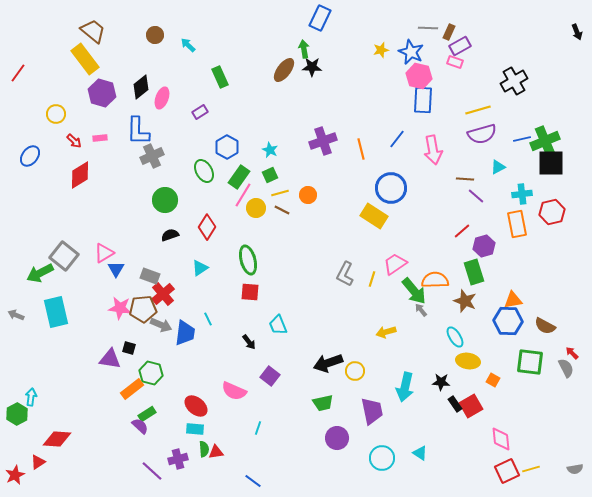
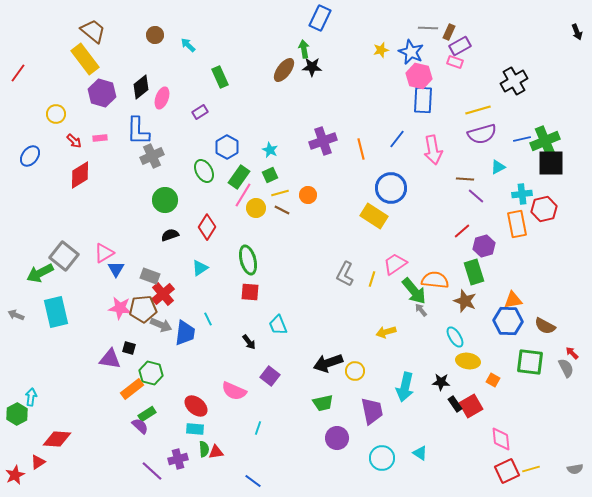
red hexagon at (552, 212): moved 8 px left, 3 px up
orange semicircle at (435, 280): rotated 8 degrees clockwise
